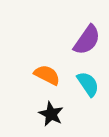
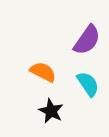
orange semicircle: moved 4 px left, 3 px up
black star: moved 3 px up
